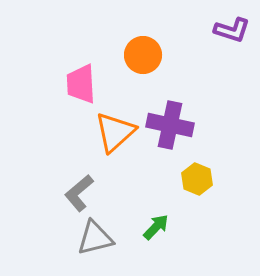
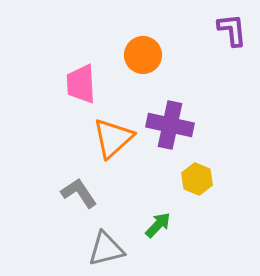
purple L-shape: rotated 114 degrees counterclockwise
orange triangle: moved 2 px left, 6 px down
gray L-shape: rotated 96 degrees clockwise
green arrow: moved 2 px right, 2 px up
gray triangle: moved 11 px right, 11 px down
